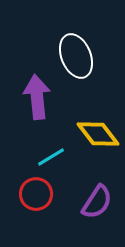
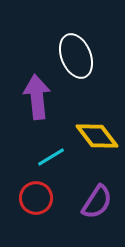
yellow diamond: moved 1 px left, 2 px down
red circle: moved 4 px down
